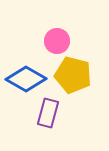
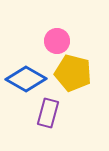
yellow pentagon: moved 2 px up
